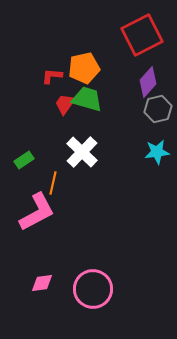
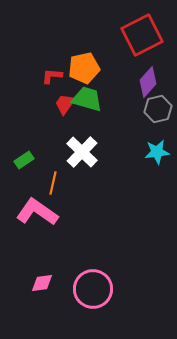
pink L-shape: rotated 117 degrees counterclockwise
